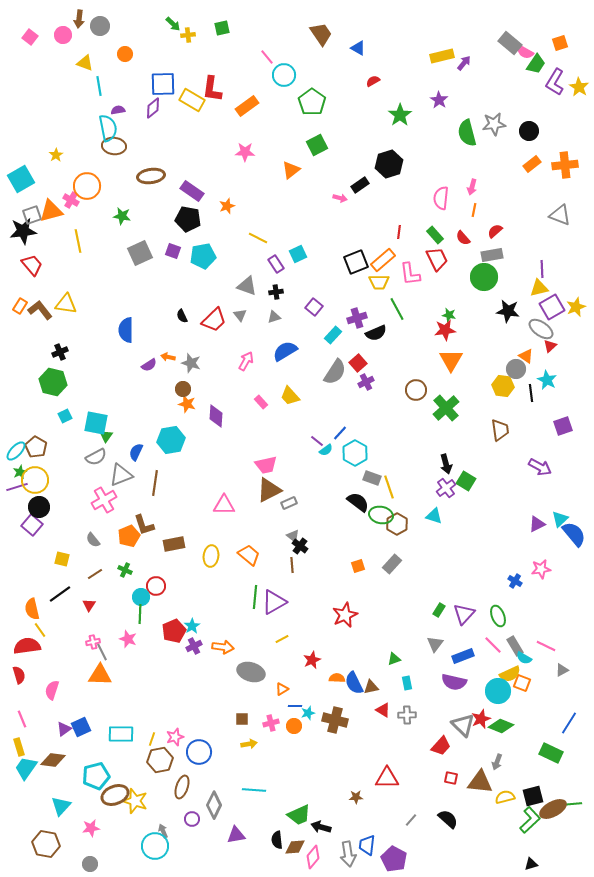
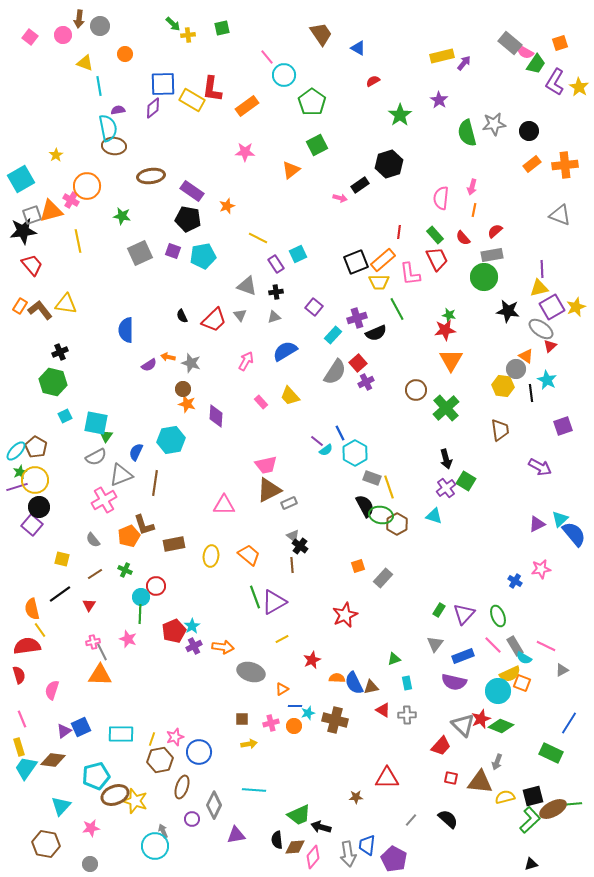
blue line at (340, 433): rotated 70 degrees counterclockwise
black arrow at (446, 464): moved 5 px up
black semicircle at (358, 502): moved 7 px right, 4 px down; rotated 25 degrees clockwise
gray rectangle at (392, 564): moved 9 px left, 14 px down
green line at (255, 597): rotated 25 degrees counterclockwise
purple triangle at (64, 729): moved 2 px down
